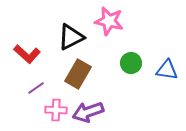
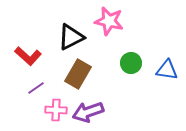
red L-shape: moved 1 px right, 2 px down
